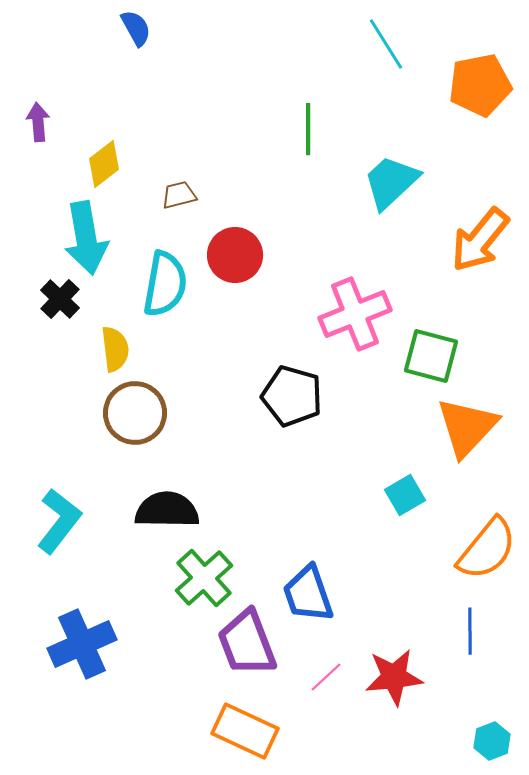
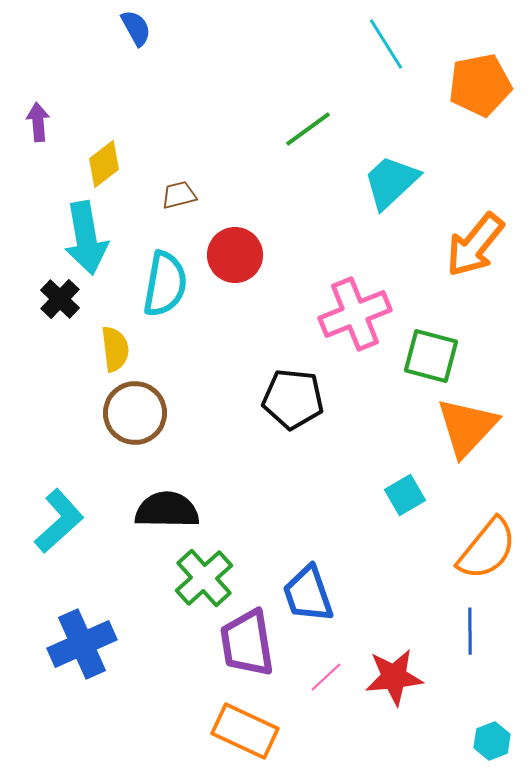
green line: rotated 54 degrees clockwise
orange arrow: moved 5 px left, 5 px down
black pentagon: moved 1 px right, 3 px down; rotated 10 degrees counterclockwise
cyan L-shape: rotated 10 degrees clockwise
purple trapezoid: rotated 12 degrees clockwise
